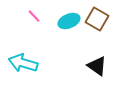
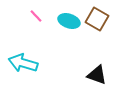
pink line: moved 2 px right
cyan ellipse: rotated 40 degrees clockwise
black triangle: moved 9 px down; rotated 15 degrees counterclockwise
